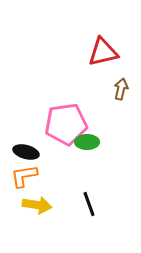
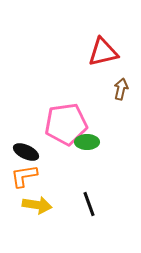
black ellipse: rotated 10 degrees clockwise
